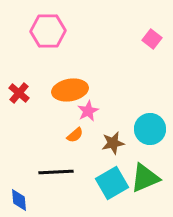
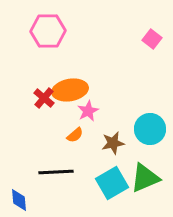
red cross: moved 25 px right, 5 px down
